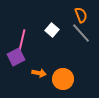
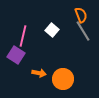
gray line: moved 2 px right, 2 px up; rotated 10 degrees clockwise
pink line: moved 1 px right, 4 px up
purple square: moved 2 px up; rotated 30 degrees counterclockwise
